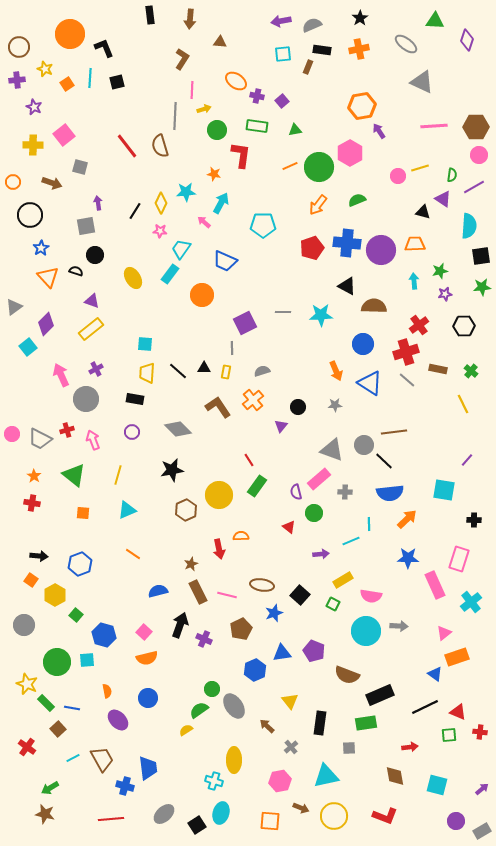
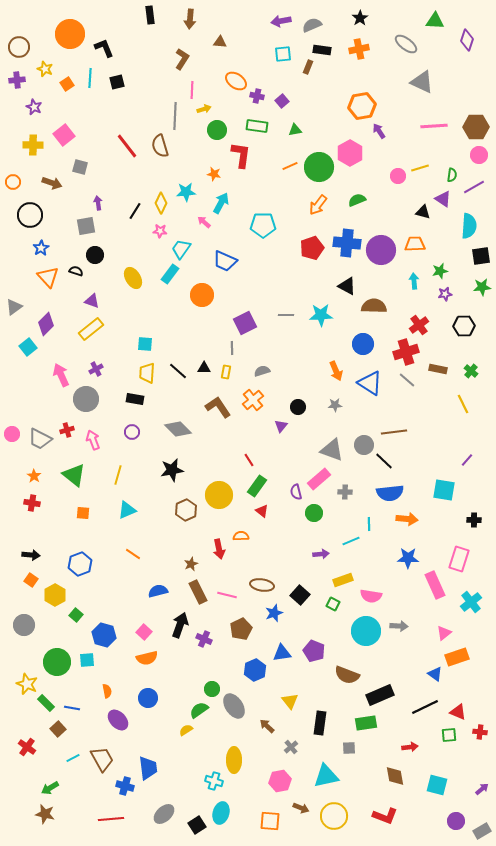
gray line at (283, 312): moved 3 px right, 3 px down
orange arrow at (407, 519): rotated 50 degrees clockwise
red triangle at (289, 527): moved 27 px left, 16 px up
black arrow at (39, 556): moved 8 px left, 1 px up
yellow rectangle at (343, 580): rotated 12 degrees clockwise
